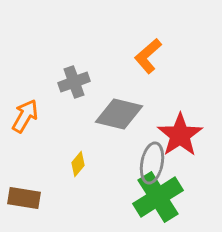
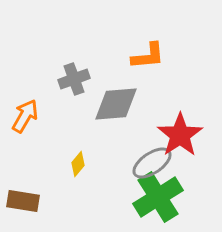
orange L-shape: rotated 144 degrees counterclockwise
gray cross: moved 3 px up
gray diamond: moved 3 px left, 10 px up; rotated 18 degrees counterclockwise
gray ellipse: rotated 45 degrees clockwise
brown rectangle: moved 1 px left, 3 px down
